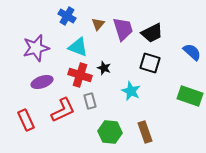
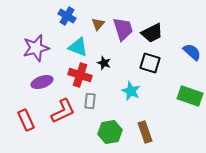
black star: moved 5 px up
gray rectangle: rotated 21 degrees clockwise
red L-shape: moved 1 px down
green hexagon: rotated 15 degrees counterclockwise
